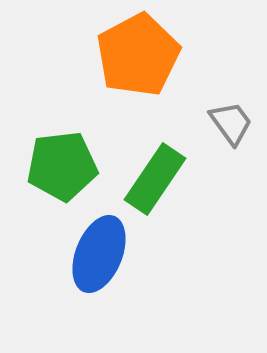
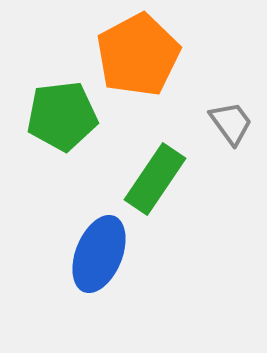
green pentagon: moved 50 px up
